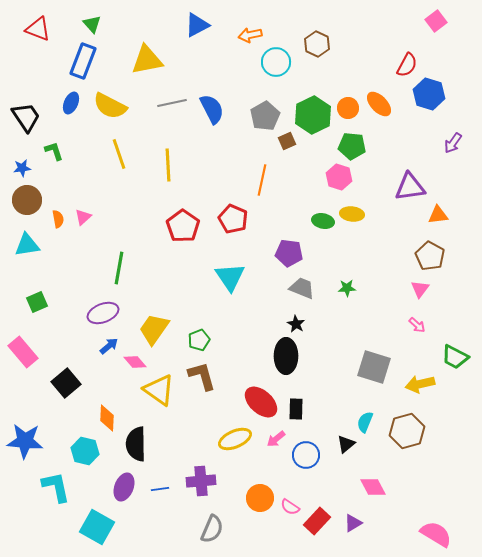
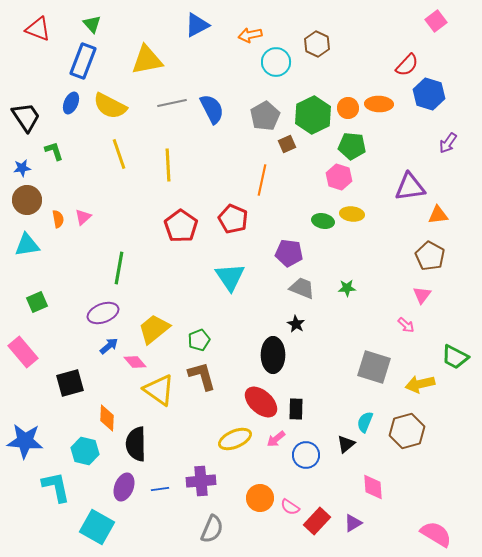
red semicircle at (407, 65): rotated 15 degrees clockwise
orange ellipse at (379, 104): rotated 44 degrees counterclockwise
brown square at (287, 141): moved 3 px down
purple arrow at (453, 143): moved 5 px left
red pentagon at (183, 226): moved 2 px left
pink triangle at (420, 289): moved 2 px right, 6 px down
pink arrow at (417, 325): moved 11 px left
yellow trapezoid at (154, 329): rotated 16 degrees clockwise
black ellipse at (286, 356): moved 13 px left, 1 px up
black square at (66, 383): moved 4 px right; rotated 24 degrees clockwise
pink diamond at (373, 487): rotated 24 degrees clockwise
